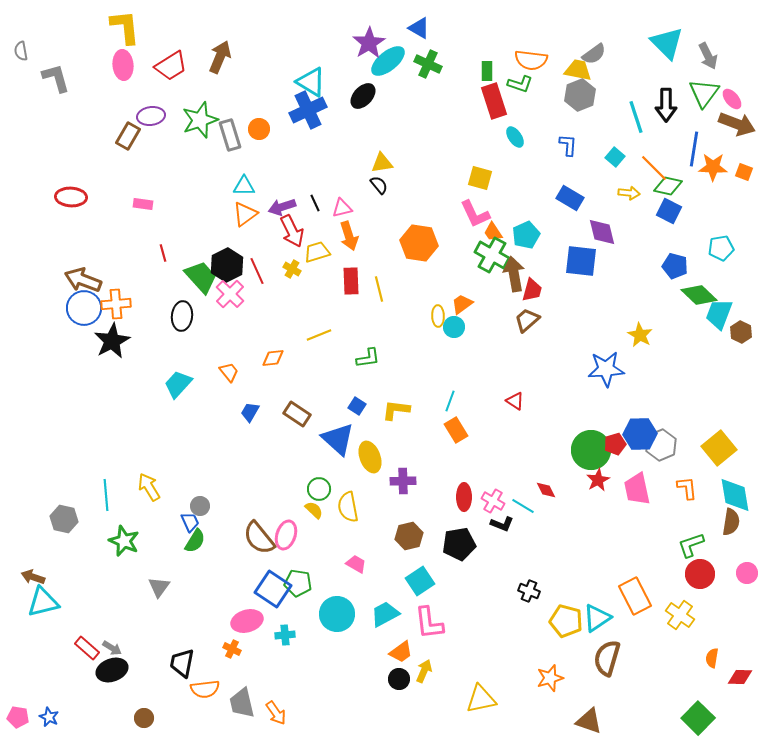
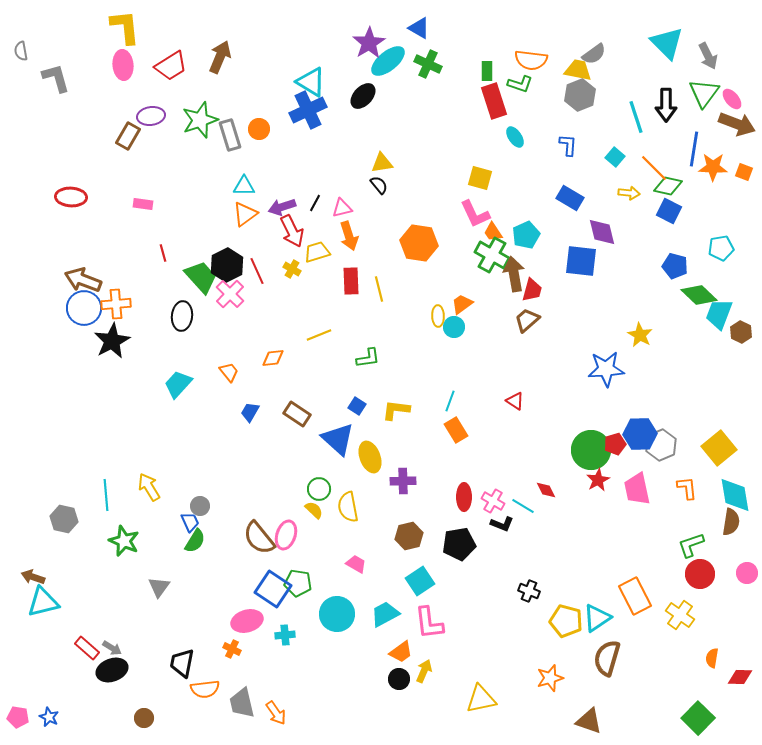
black line at (315, 203): rotated 54 degrees clockwise
